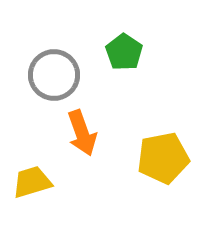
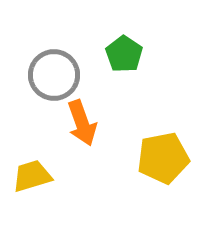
green pentagon: moved 2 px down
orange arrow: moved 10 px up
yellow trapezoid: moved 6 px up
